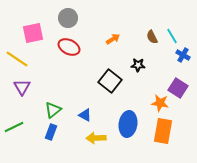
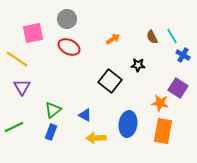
gray circle: moved 1 px left, 1 px down
